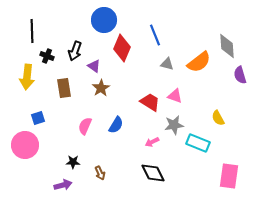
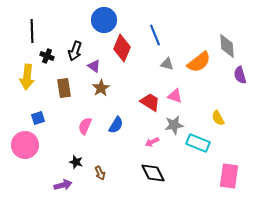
black star: moved 3 px right; rotated 16 degrees clockwise
